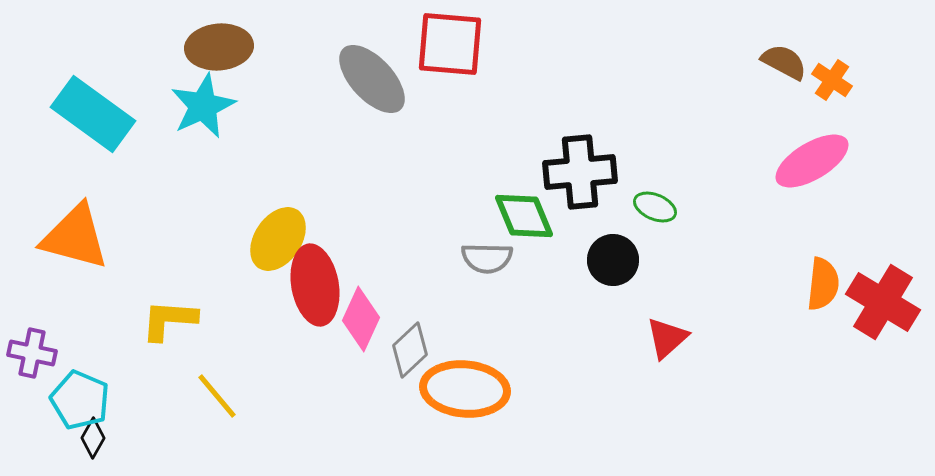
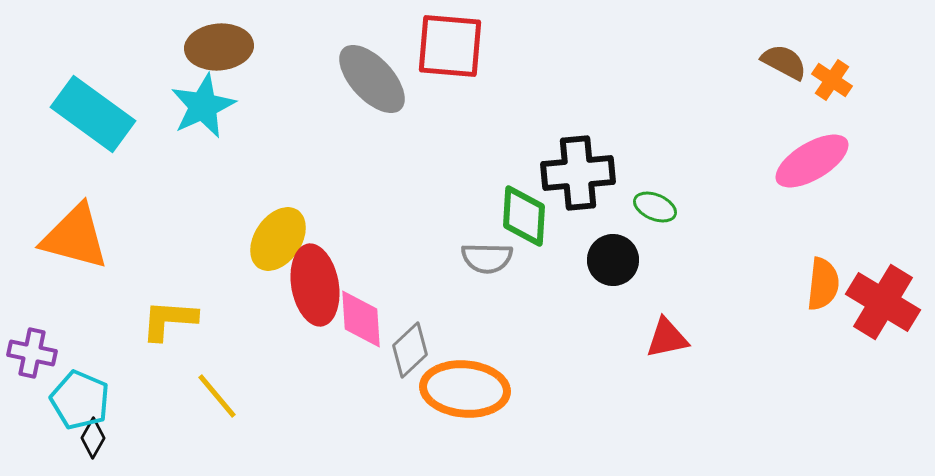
red square: moved 2 px down
black cross: moved 2 px left, 1 px down
green diamond: rotated 26 degrees clockwise
pink diamond: rotated 28 degrees counterclockwise
red triangle: rotated 30 degrees clockwise
